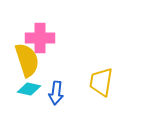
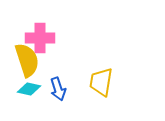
blue arrow: moved 2 px right, 4 px up; rotated 25 degrees counterclockwise
